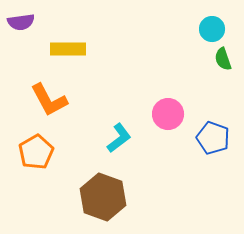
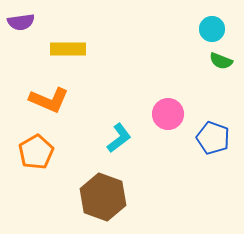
green semicircle: moved 2 px left, 2 px down; rotated 50 degrees counterclockwise
orange L-shape: rotated 39 degrees counterclockwise
